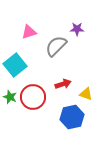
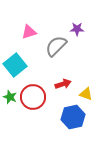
blue hexagon: moved 1 px right
